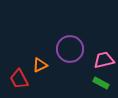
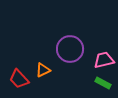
orange triangle: moved 3 px right, 5 px down
red trapezoid: rotated 15 degrees counterclockwise
green rectangle: moved 2 px right
